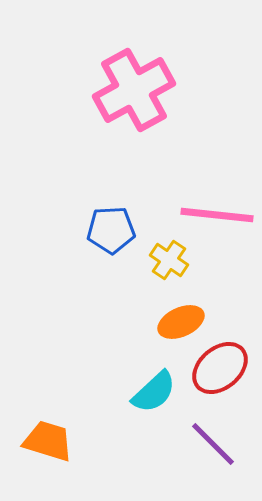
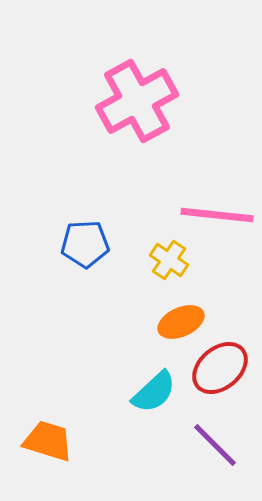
pink cross: moved 3 px right, 11 px down
blue pentagon: moved 26 px left, 14 px down
purple line: moved 2 px right, 1 px down
